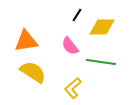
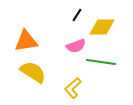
pink semicircle: moved 6 px right; rotated 72 degrees counterclockwise
